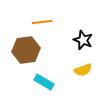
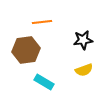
black star: rotated 30 degrees counterclockwise
yellow semicircle: moved 1 px right
